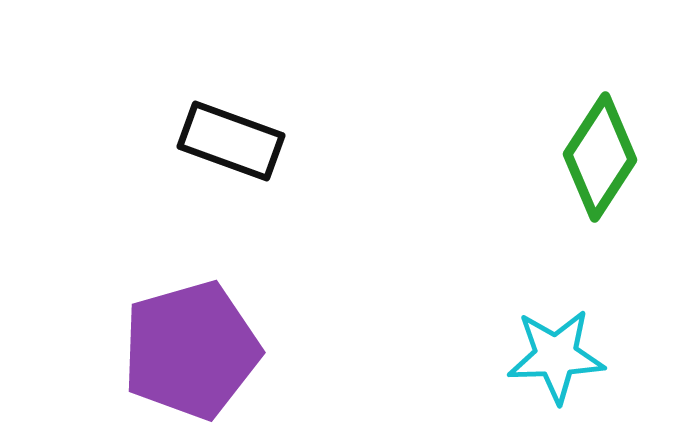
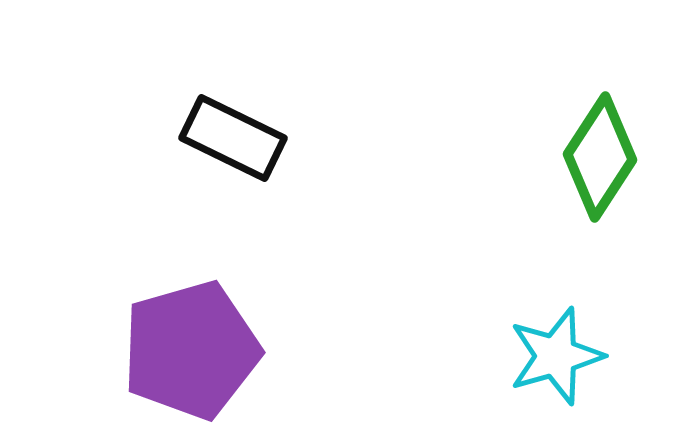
black rectangle: moved 2 px right, 3 px up; rotated 6 degrees clockwise
cyan star: rotated 14 degrees counterclockwise
